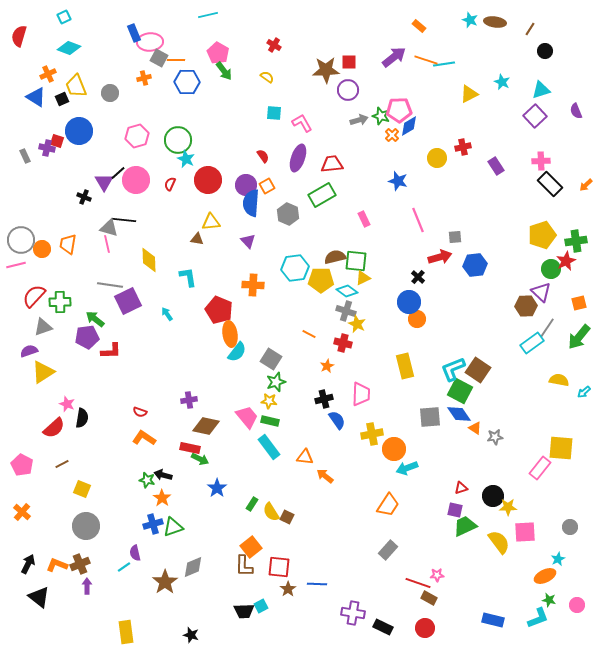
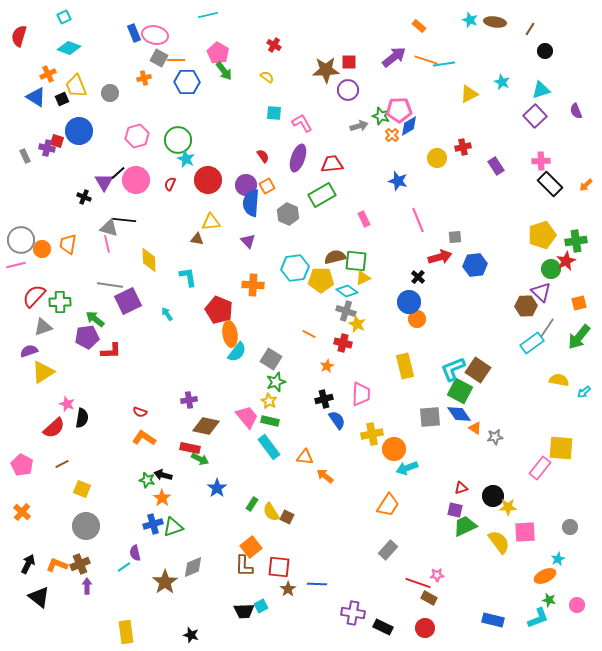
pink ellipse at (150, 42): moved 5 px right, 7 px up; rotated 15 degrees clockwise
gray arrow at (359, 120): moved 6 px down
yellow star at (269, 401): rotated 21 degrees clockwise
